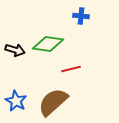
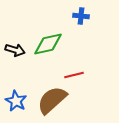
green diamond: rotated 20 degrees counterclockwise
red line: moved 3 px right, 6 px down
brown semicircle: moved 1 px left, 2 px up
